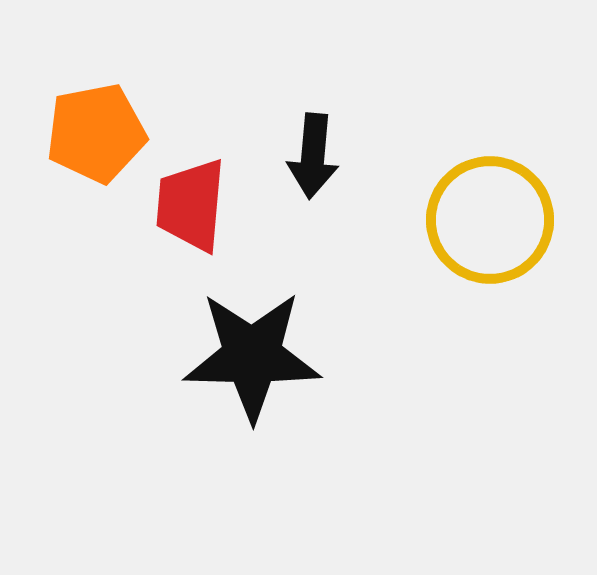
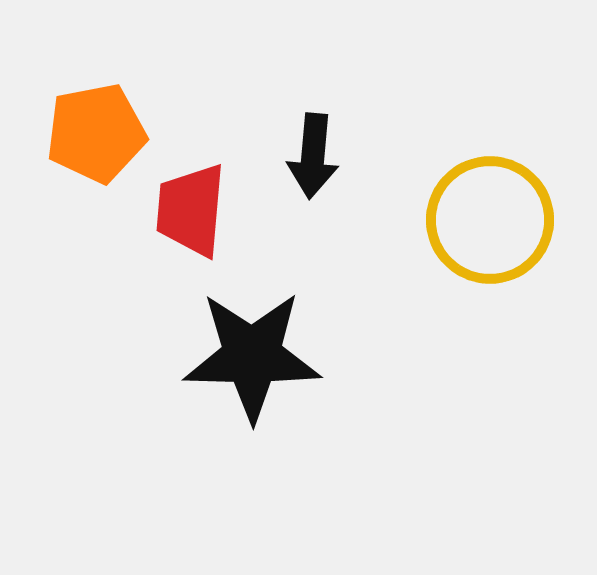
red trapezoid: moved 5 px down
